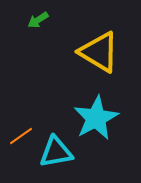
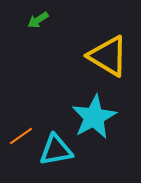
yellow triangle: moved 9 px right, 4 px down
cyan star: moved 2 px left, 1 px up
cyan triangle: moved 2 px up
